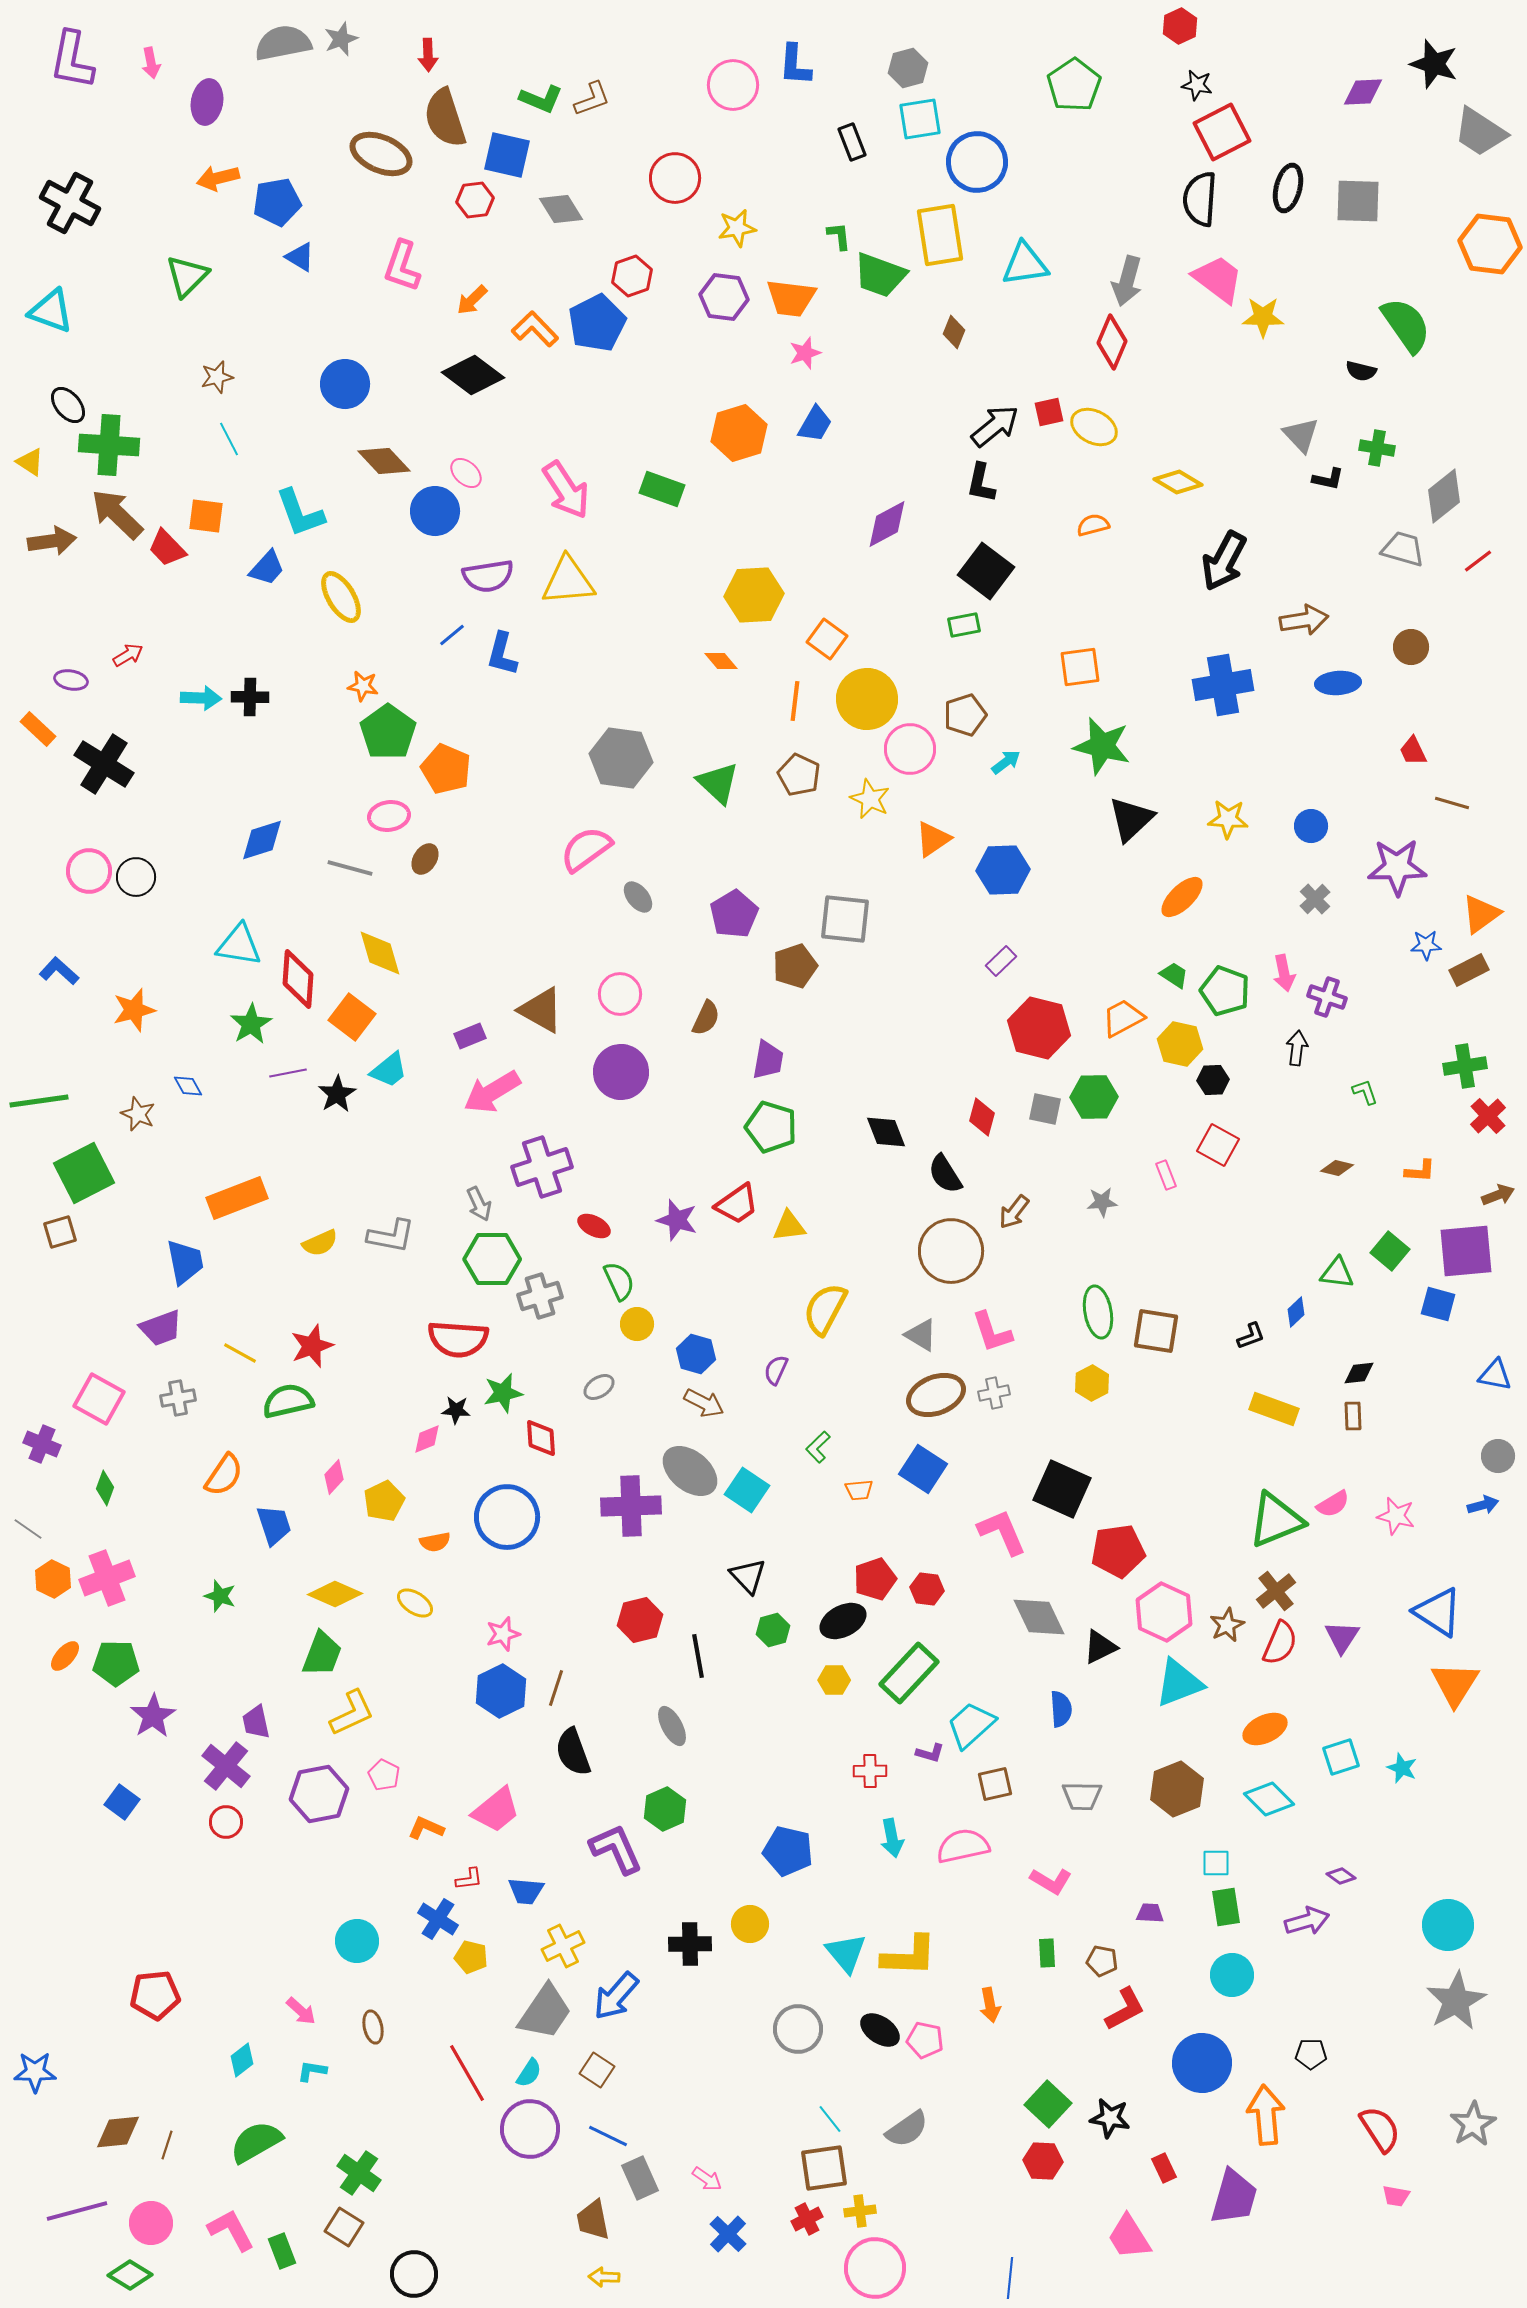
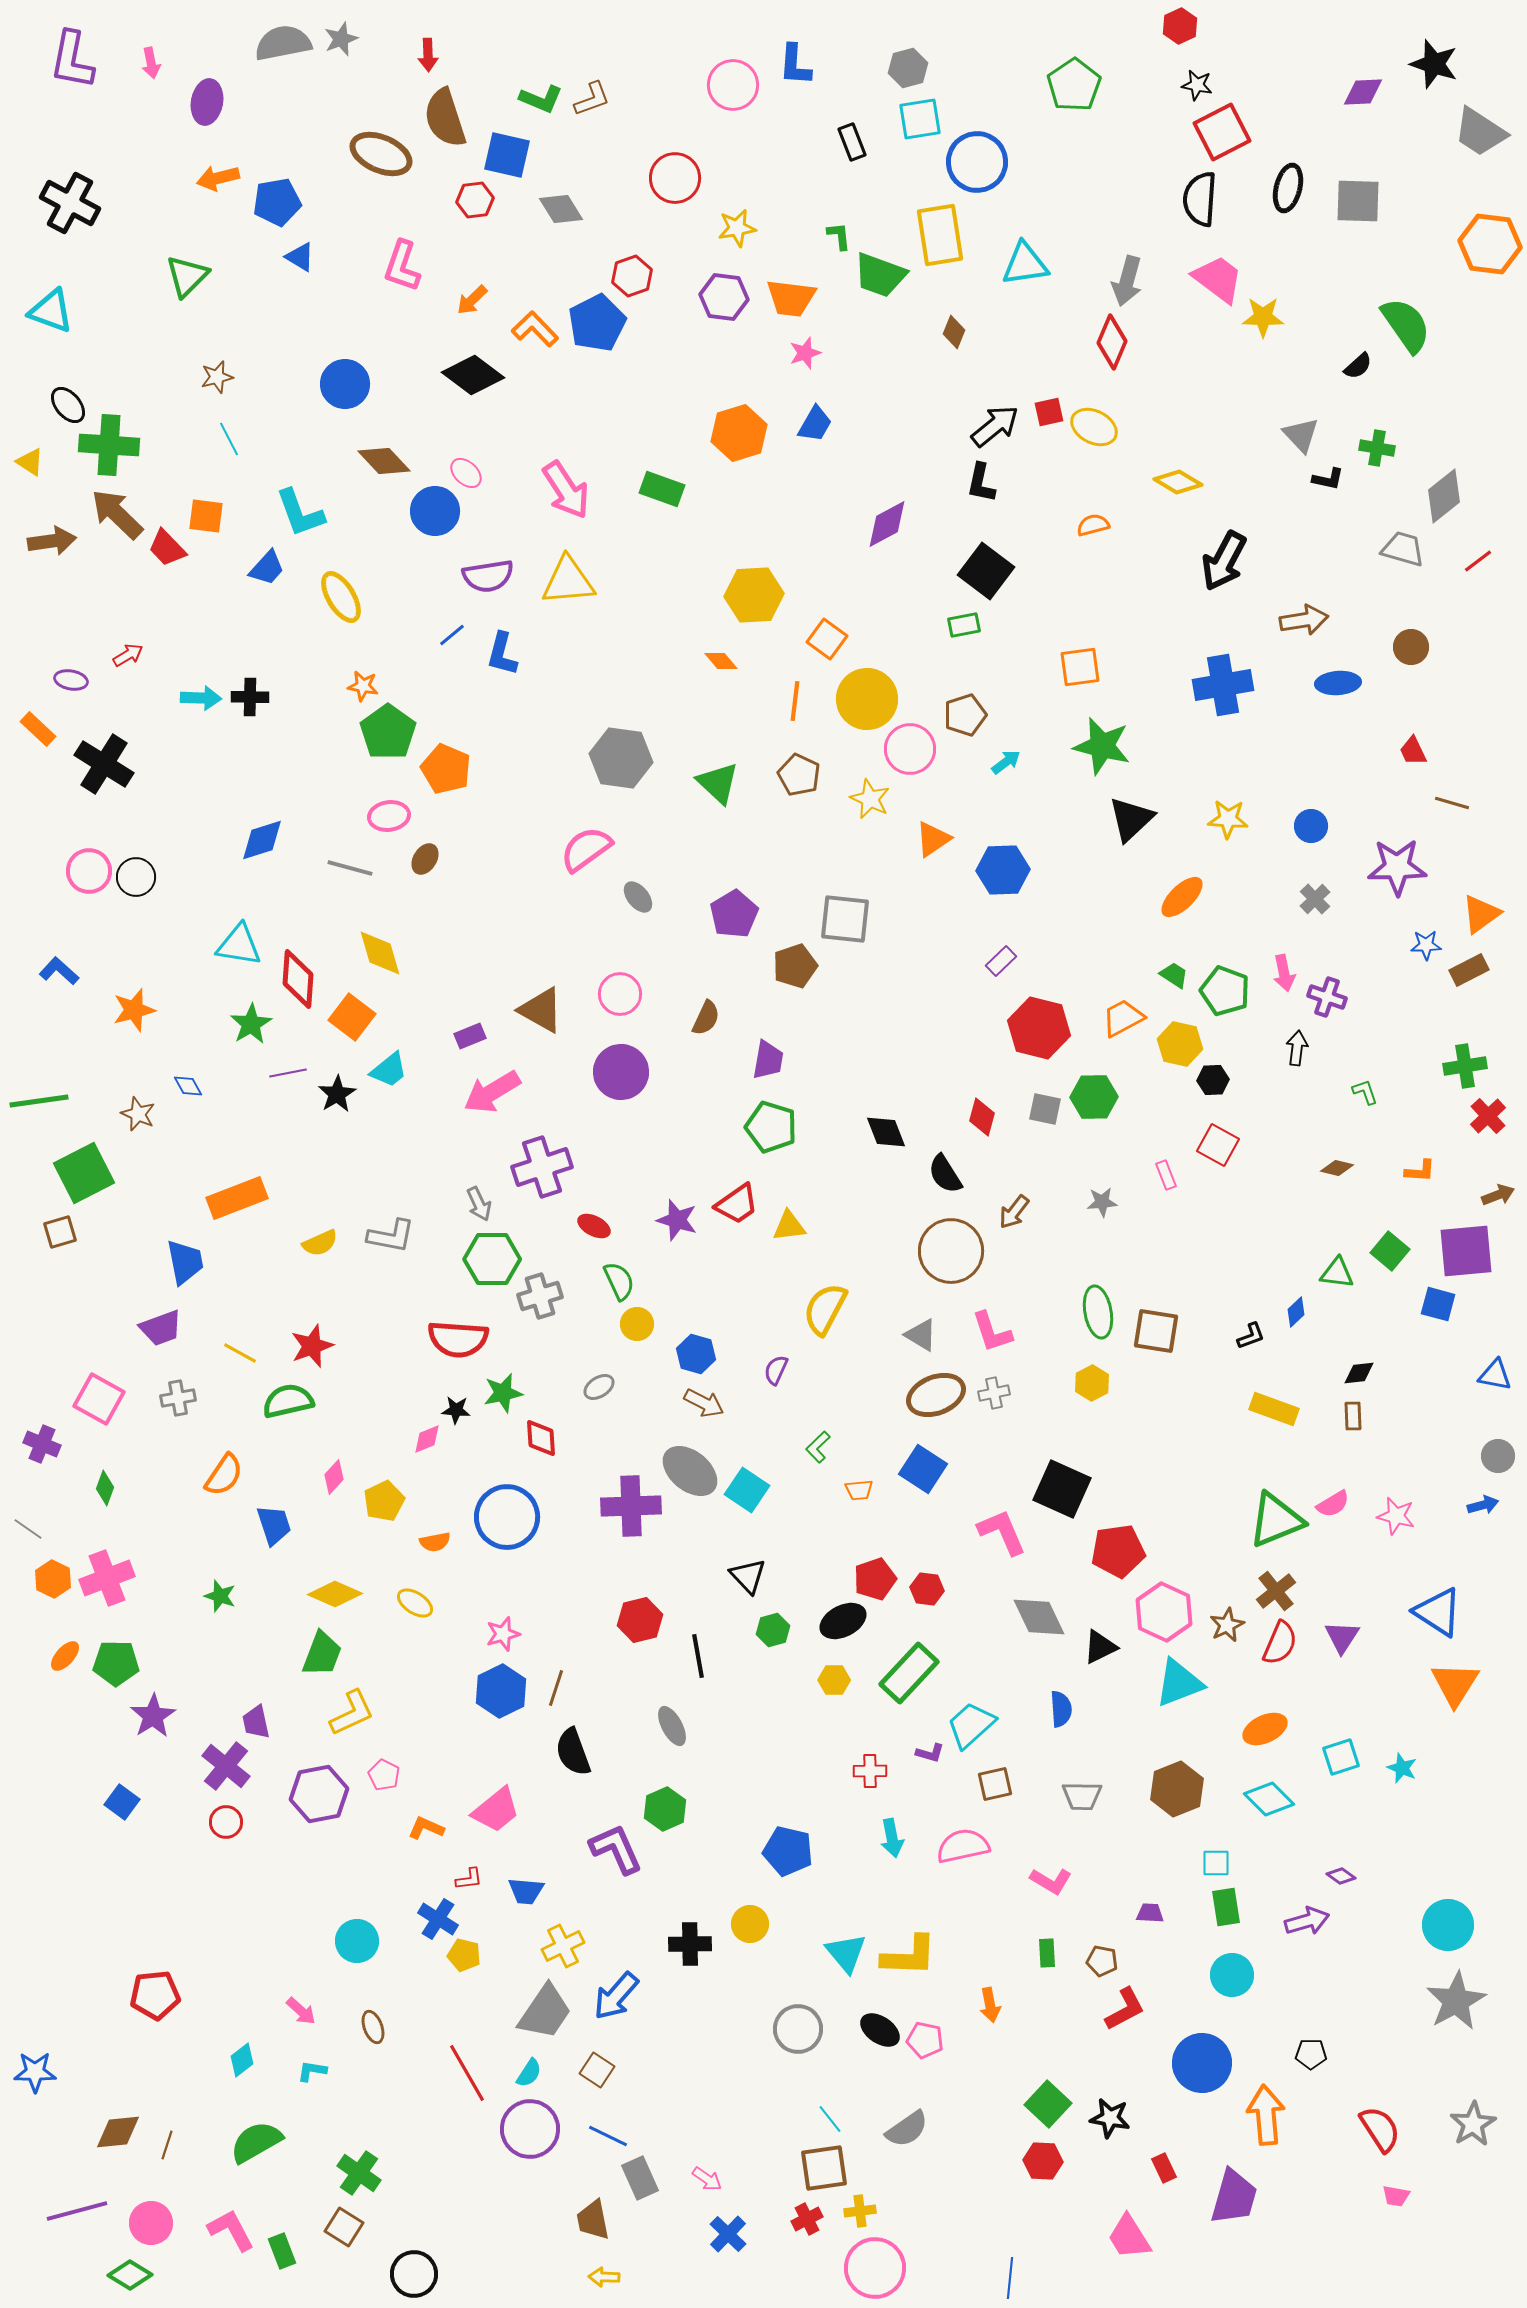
black semicircle at (1361, 371): moved 3 px left, 5 px up; rotated 56 degrees counterclockwise
yellow pentagon at (471, 1957): moved 7 px left, 2 px up
brown ellipse at (373, 2027): rotated 8 degrees counterclockwise
